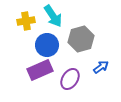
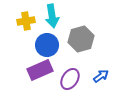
cyan arrow: moved 1 px left; rotated 25 degrees clockwise
blue arrow: moved 9 px down
